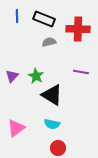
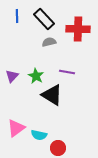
black rectangle: rotated 25 degrees clockwise
purple line: moved 14 px left
cyan semicircle: moved 13 px left, 11 px down
